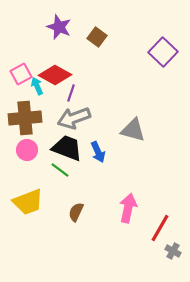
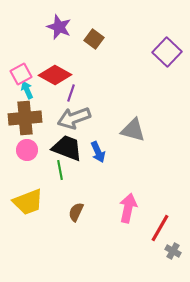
brown square: moved 3 px left, 2 px down
purple square: moved 4 px right
cyan arrow: moved 10 px left, 4 px down
green line: rotated 42 degrees clockwise
